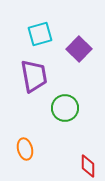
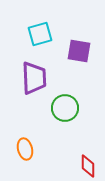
purple square: moved 2 px down; rotated 35 degrees counterclockwise
purple trapezoid: moved 2 px down; rotated 8 degrees clockwise
